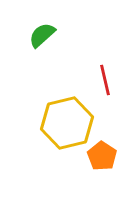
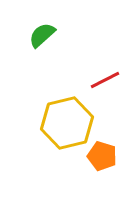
red line: rotated 76 degrees clockwise
orange pentagon: rotated 16 degrees counterclockwise
